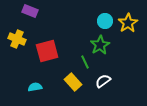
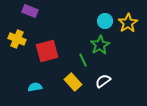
green line: moved 2 px left, 2 px up
